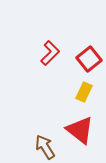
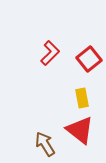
yellow rectangle: moved 2 px left, 6 px down; rotated 36 degrees counterclockwise
brown arrow: moved 3 px up
